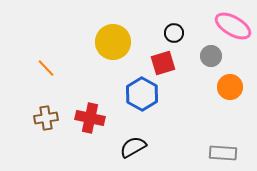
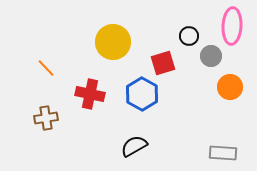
pink ellipse: moved 1 px left; rotated 63 degrees clockwise
black circle: moved 15 px right, 3 px down
red cross: moved 24 px up
black semicircle: moved 1 px right, 1 px up
